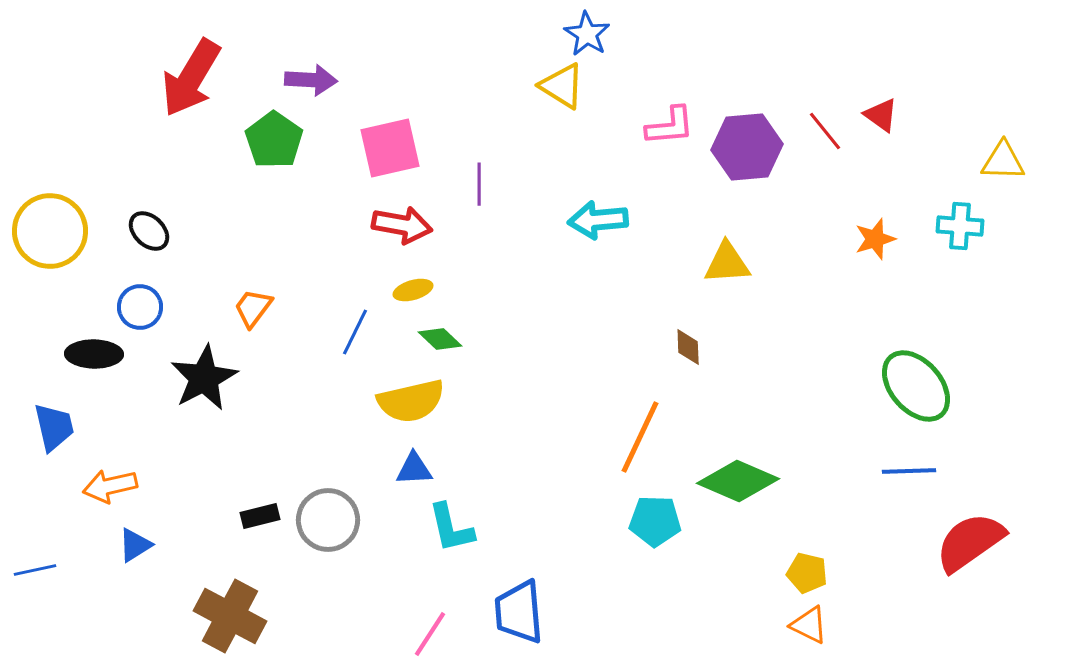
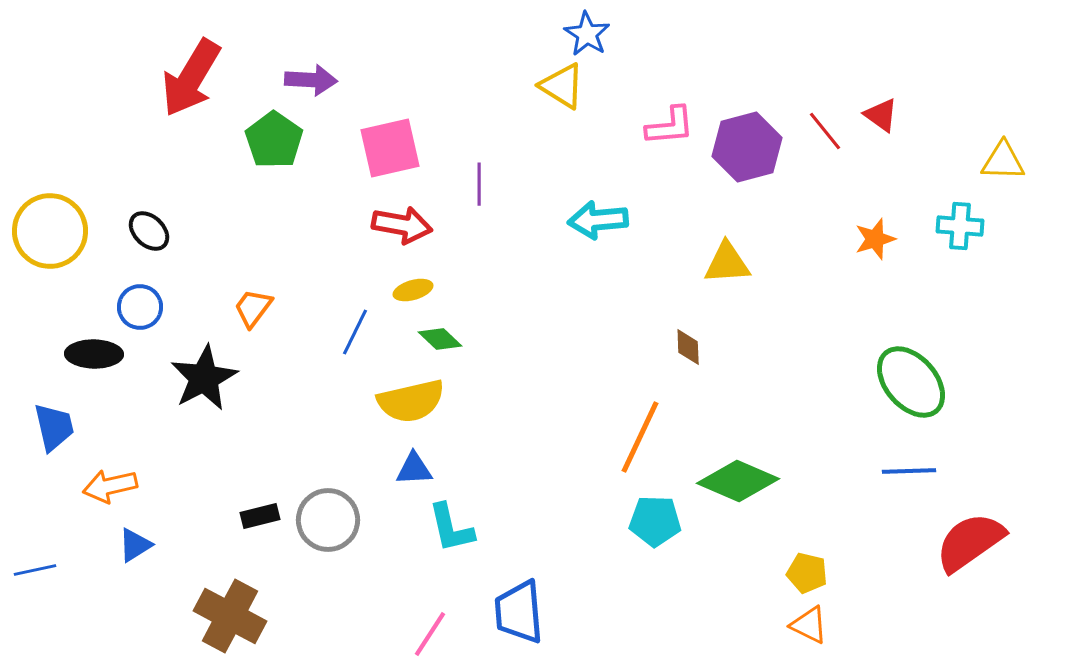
purple hexagon at (747, 147): rotated 10 degrees counterclockwise
green ellipse at (916, 386): moved 5 px left, 4 px up
